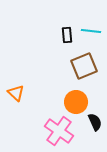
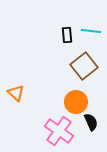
brown square: rotated 16 degrees counterclockwise
black semicircle: moved 4 px left
